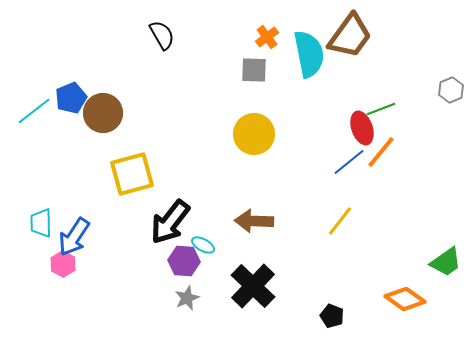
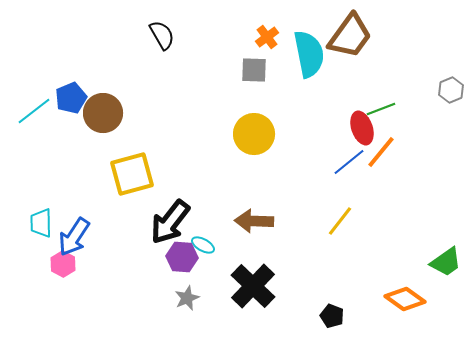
purple hexagon: moved 2 px left, 4 px up
